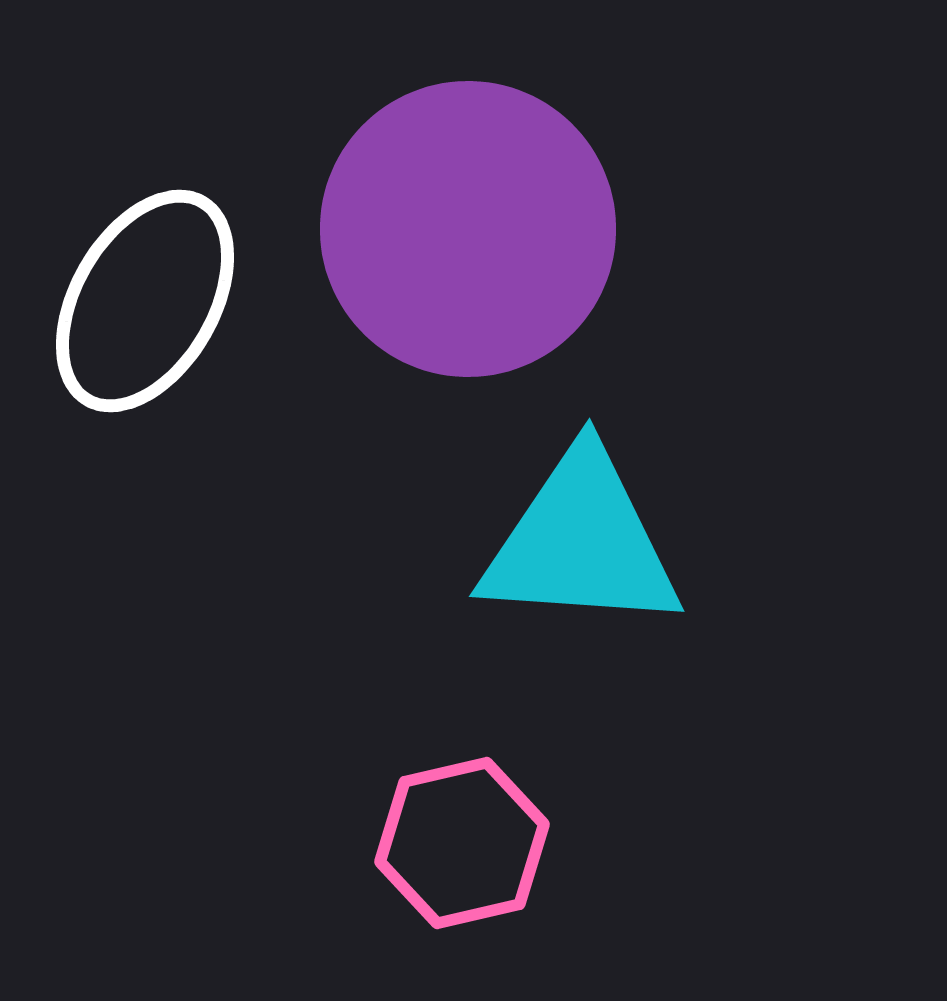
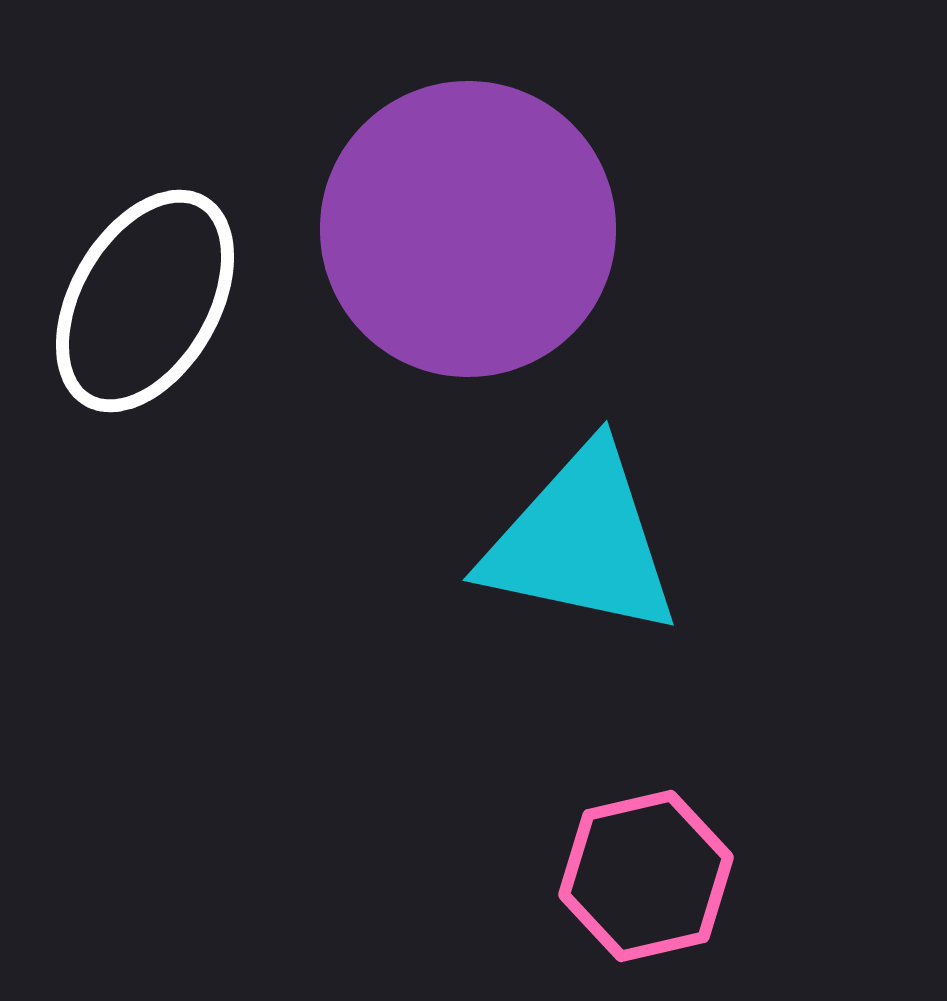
cyan triangle: rotated 8 degrees clockwise
pink hexagon: moved 184 px right, 33 px down
